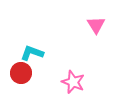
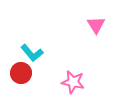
cyan L-shape: rotated 150 degrees counterclockwise
pink star: rotated 10 degrees counterclockwise
